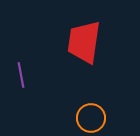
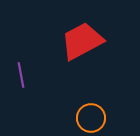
red trapezoid: moved 2 px left, 1 px up; rotated 54 degrees clockwise
